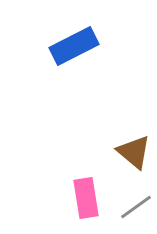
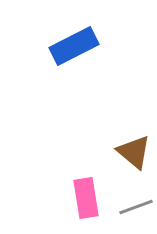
gray line: rotated 16 degrees clockwise
